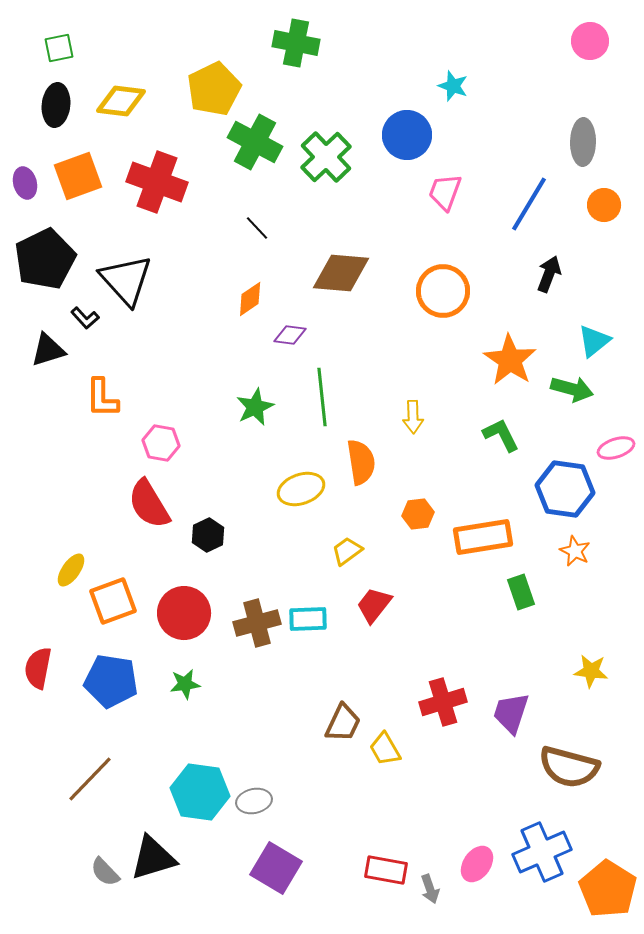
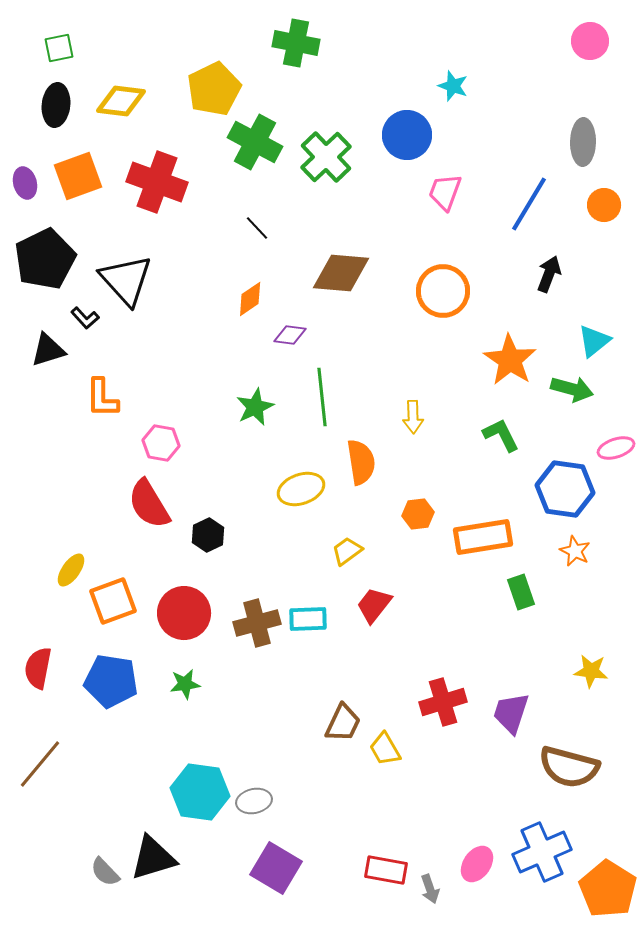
brown line at (90, 779): moved 50 px left, 15 px up; rotated 4 degrees counterclockwise
